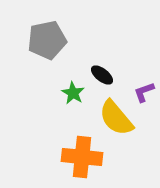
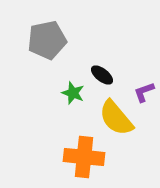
green star: rotated 10 degrees counterclockwise
orange cross: moved 2 px right
